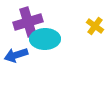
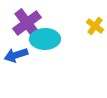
purple cross: moved 1 px left, 1 px down; rotated 20 degrees counterclockwise
